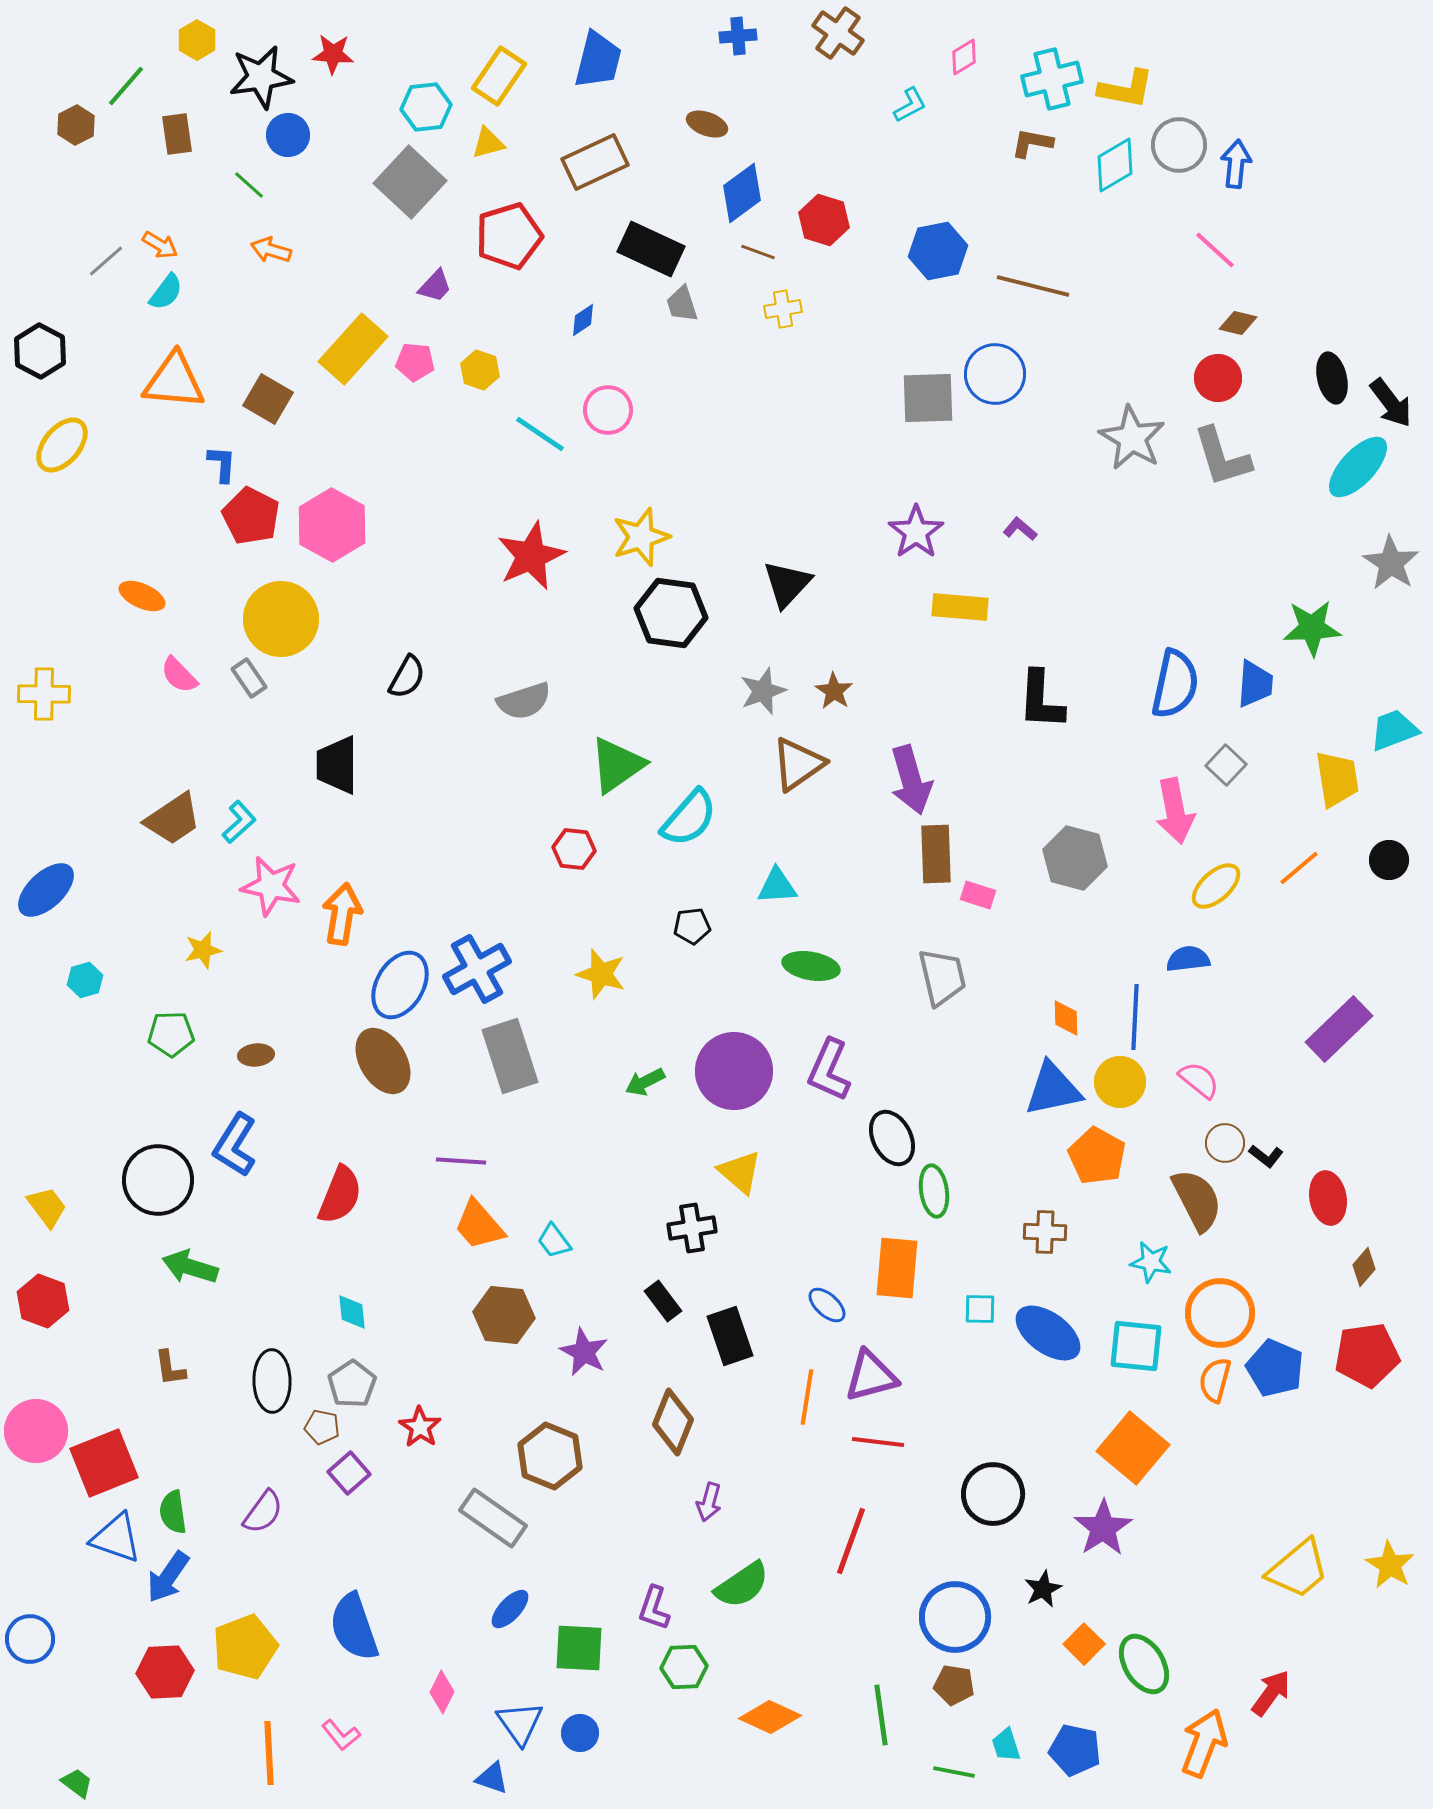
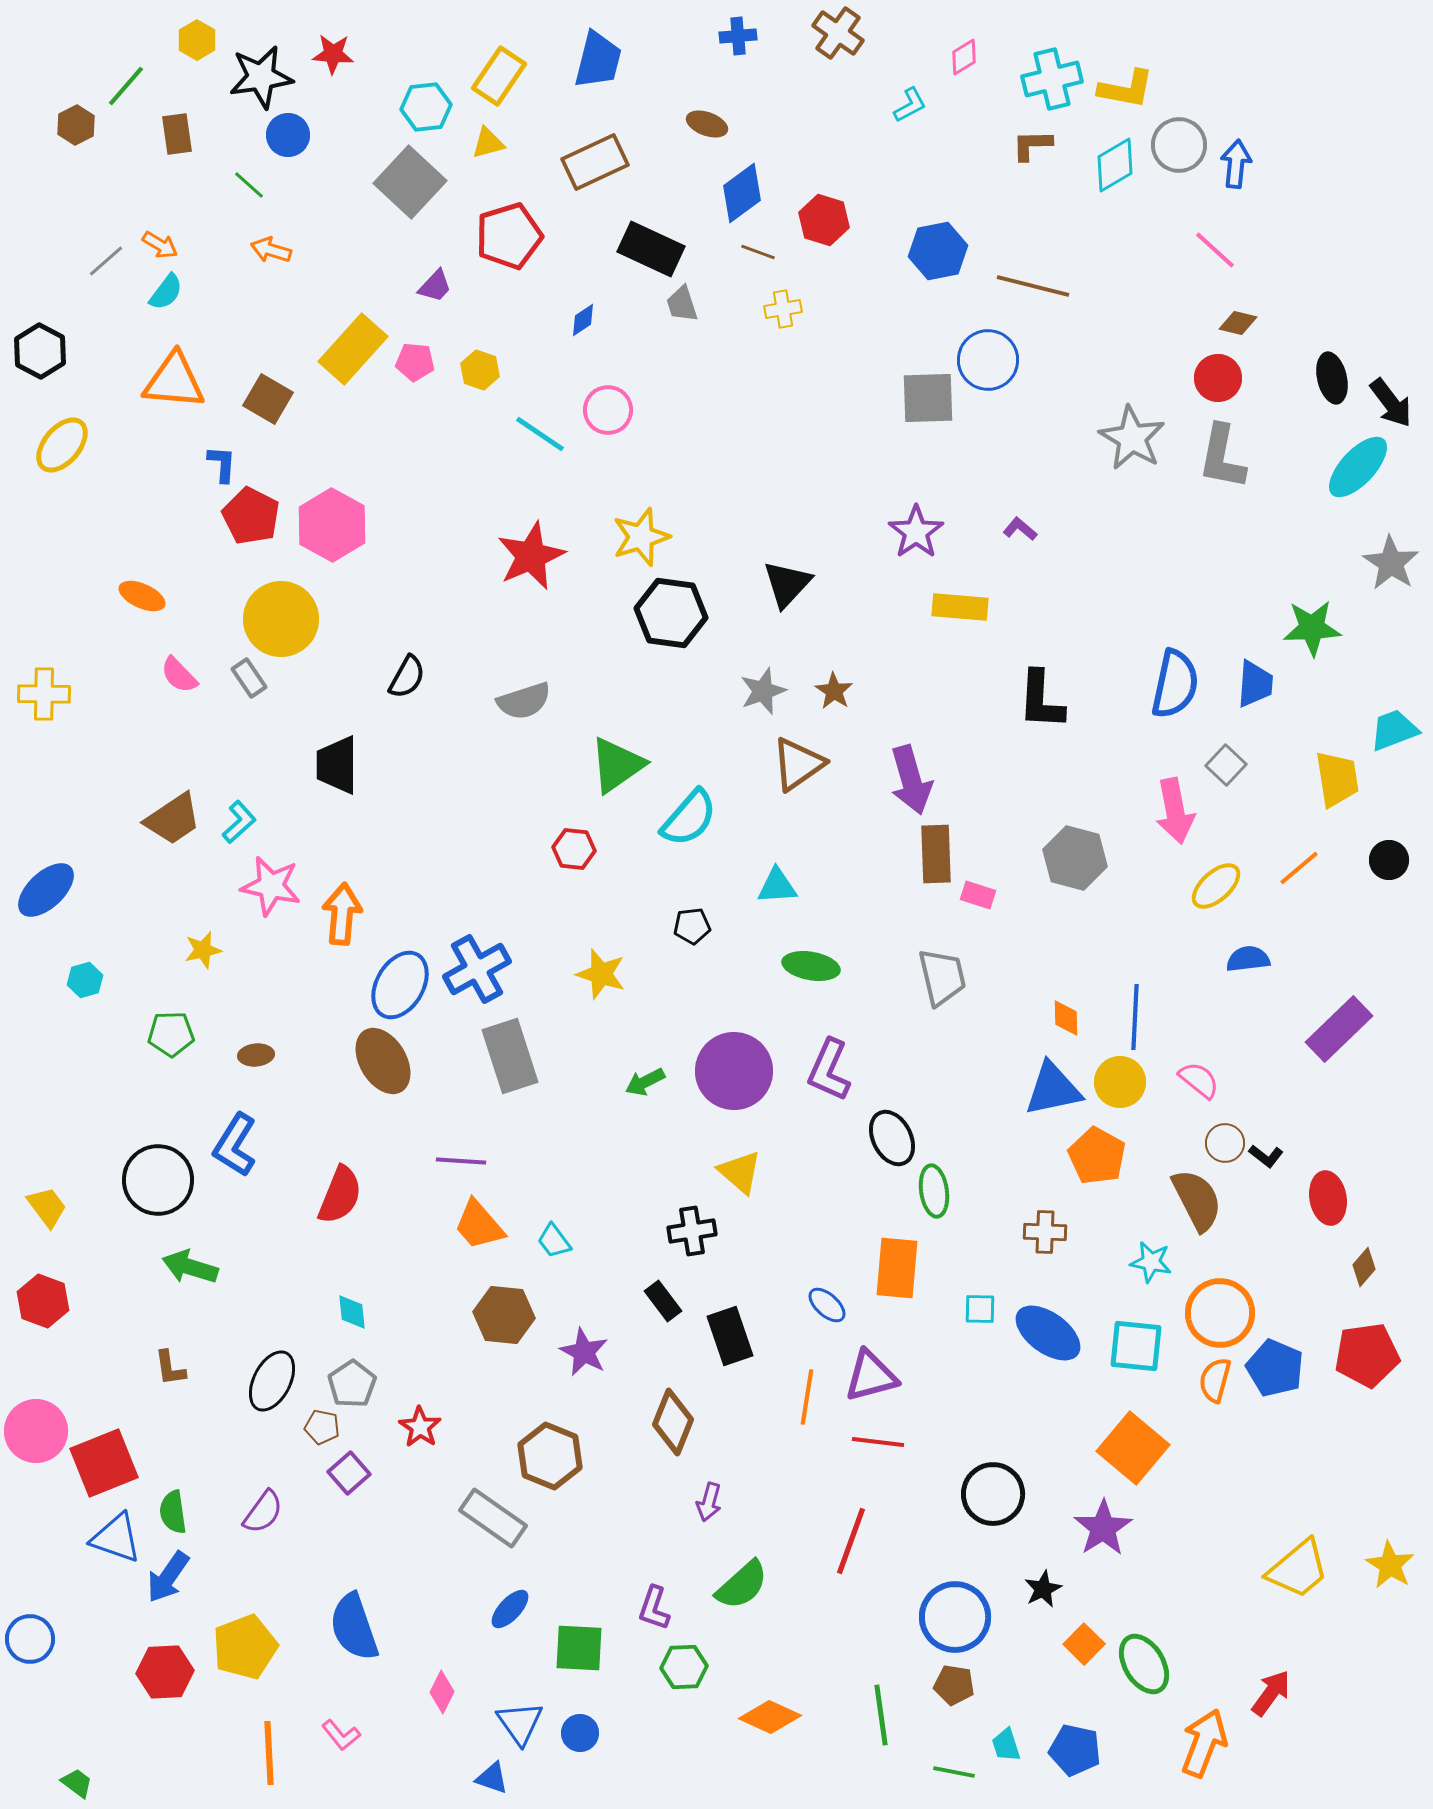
brown L-shape at (1032, 143): moved 2 px down; rotated 12 degrees counterclockwise
blue circle at (995, 374): moved 7 px left, 14 px up
gray L-shape at (1222, 457): rotated 28 degrees clockwise
orange arrow at (342, 914): rotated 4 degrees counterclockwise
blue semicircle at (1188, 959): moved 60 px right
black cross at (692, 1228): moved 3 px down
black ellipse at (272, 1381): rotated 28 degrees clockwise
green semicircle at (742, 1585): rotated 8 degrees counterclockwise
